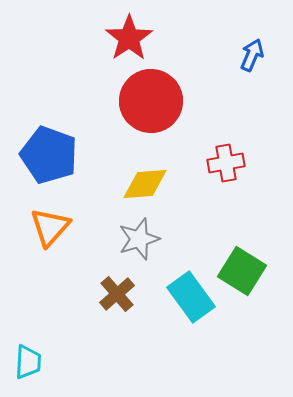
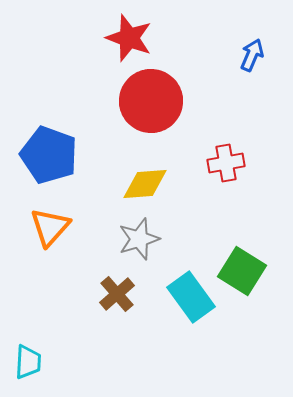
red star: rotated 18 degrees counterclockwise
